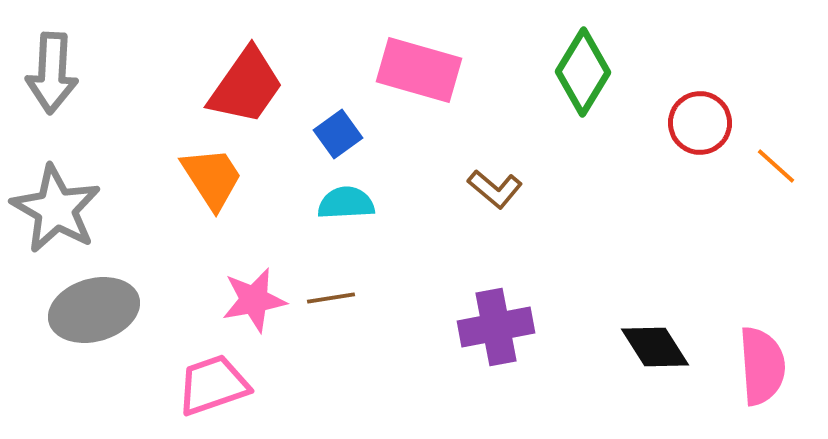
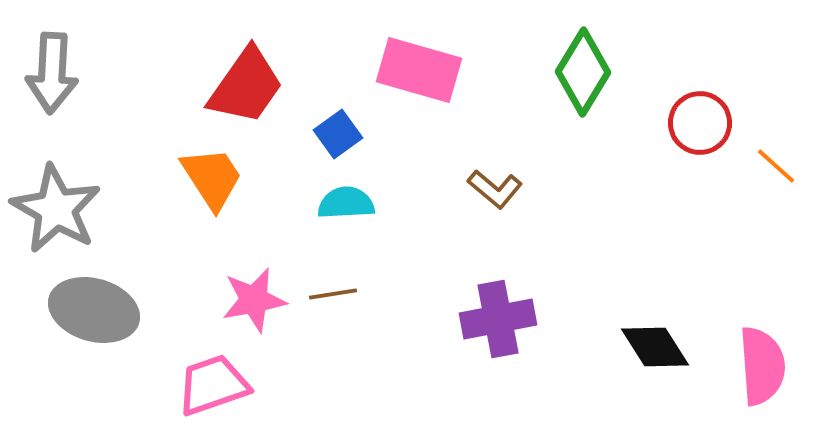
brown line: moved 2 px right, 4 px up
gray ellipse: rotated 32 degrees clockwise
purple cross: moved 2 px right, 8 px up
